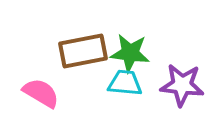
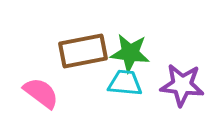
pink semicircle: rotated 6 degrees clockwise
